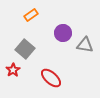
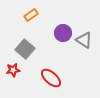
gray triangle: moved 1 px left, 5 px up; rotated 24 degrees clockwise
red star: rotated 24 degrees clockwise
